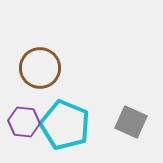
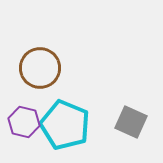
purple hexagon: rotated 8 degrees clockwise
